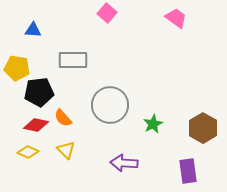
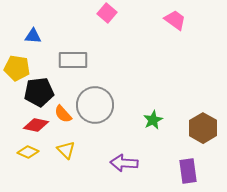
pink trapezoid: moved 1 px left, 2 px down
blue triangle: moved 6 px down
gray circle: moved 15 px left
orange semicircle: moved 4 px up
green star: moved 4 px up
